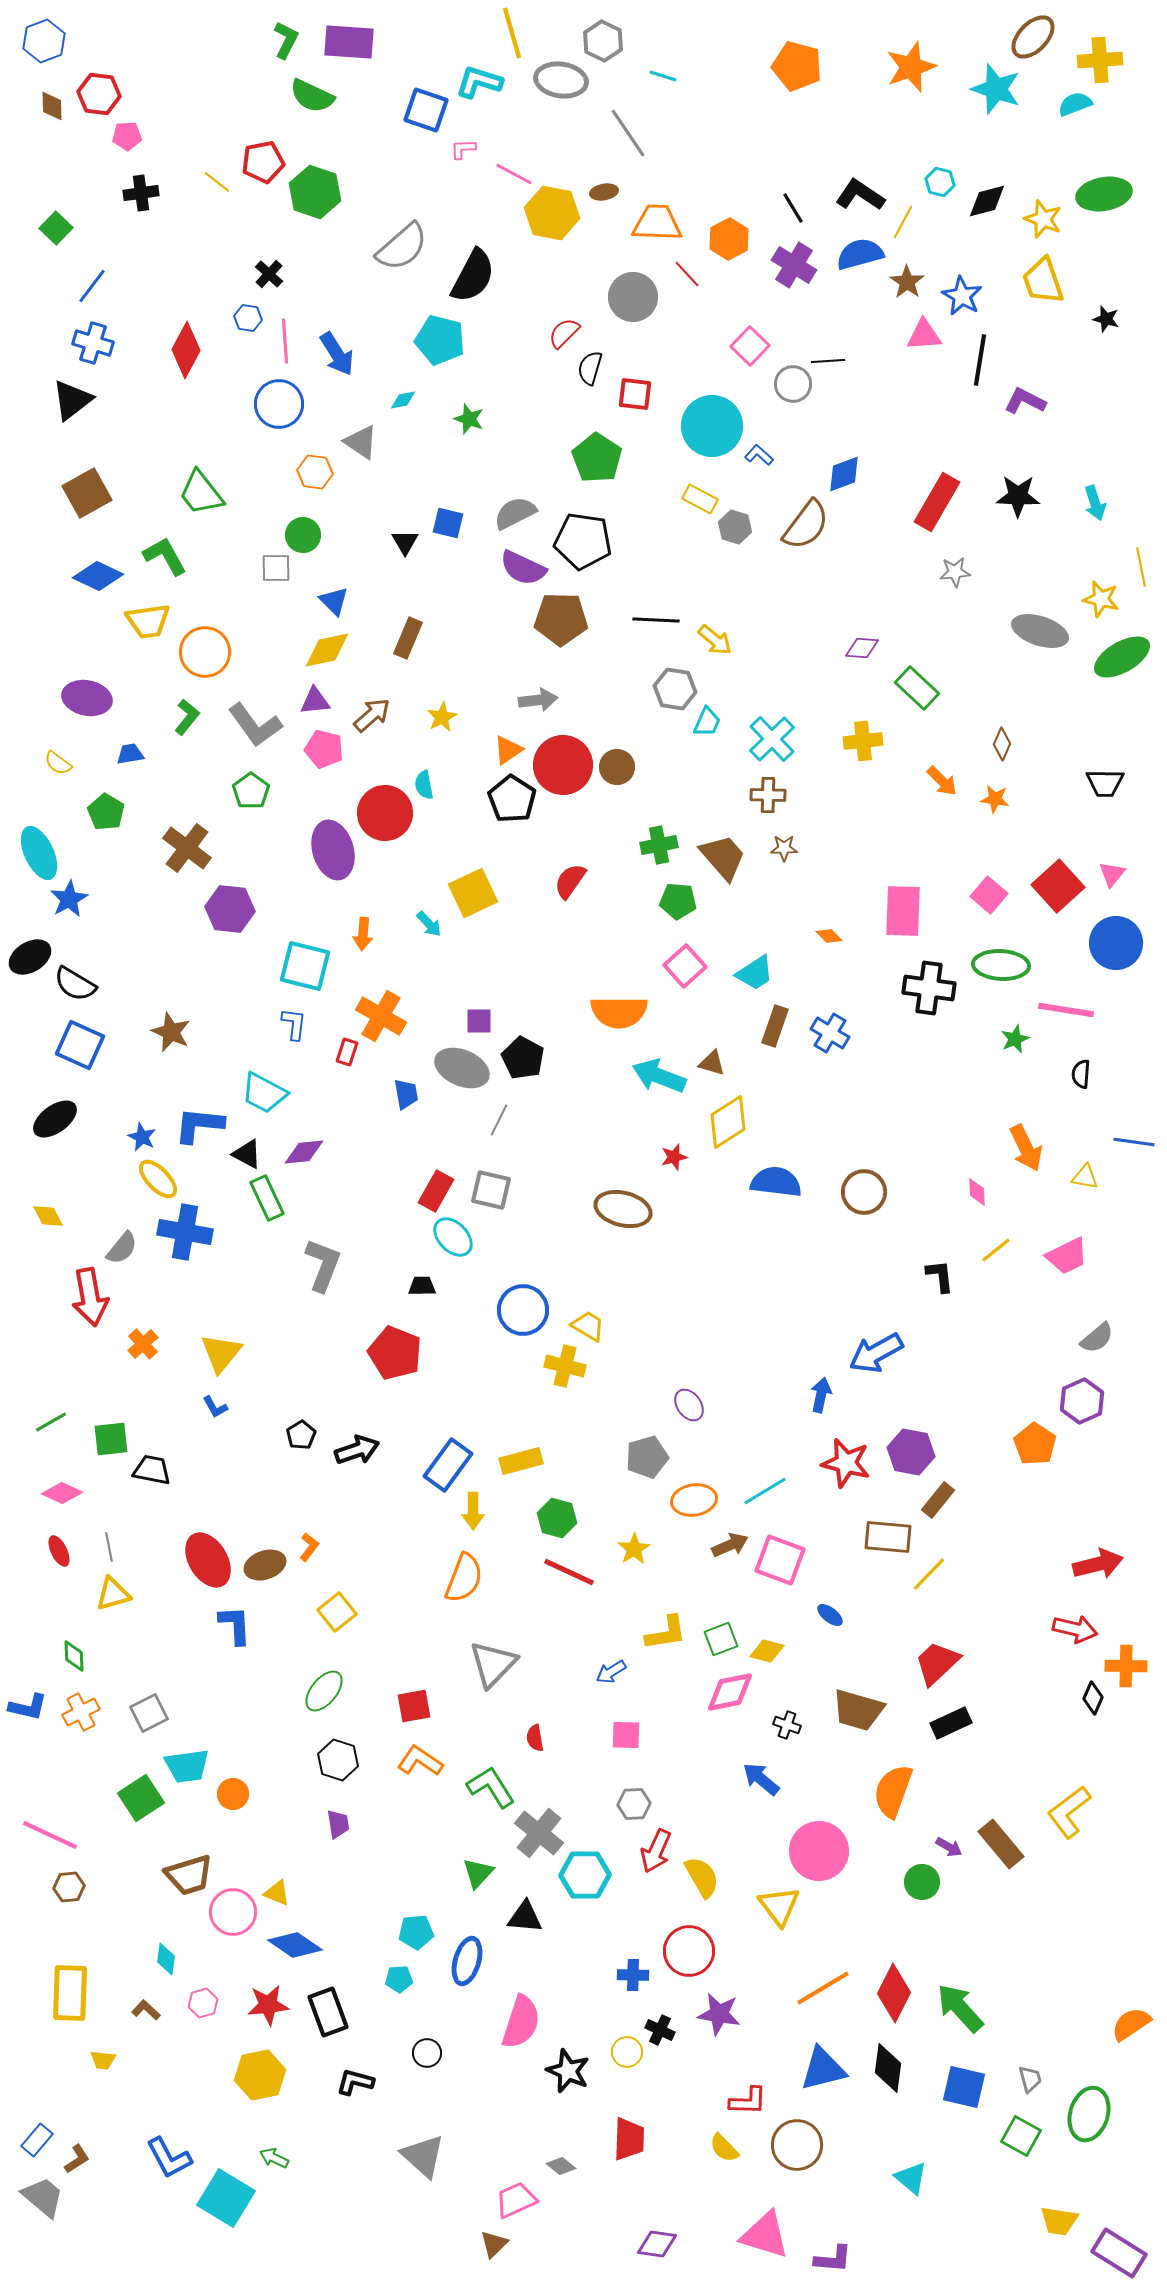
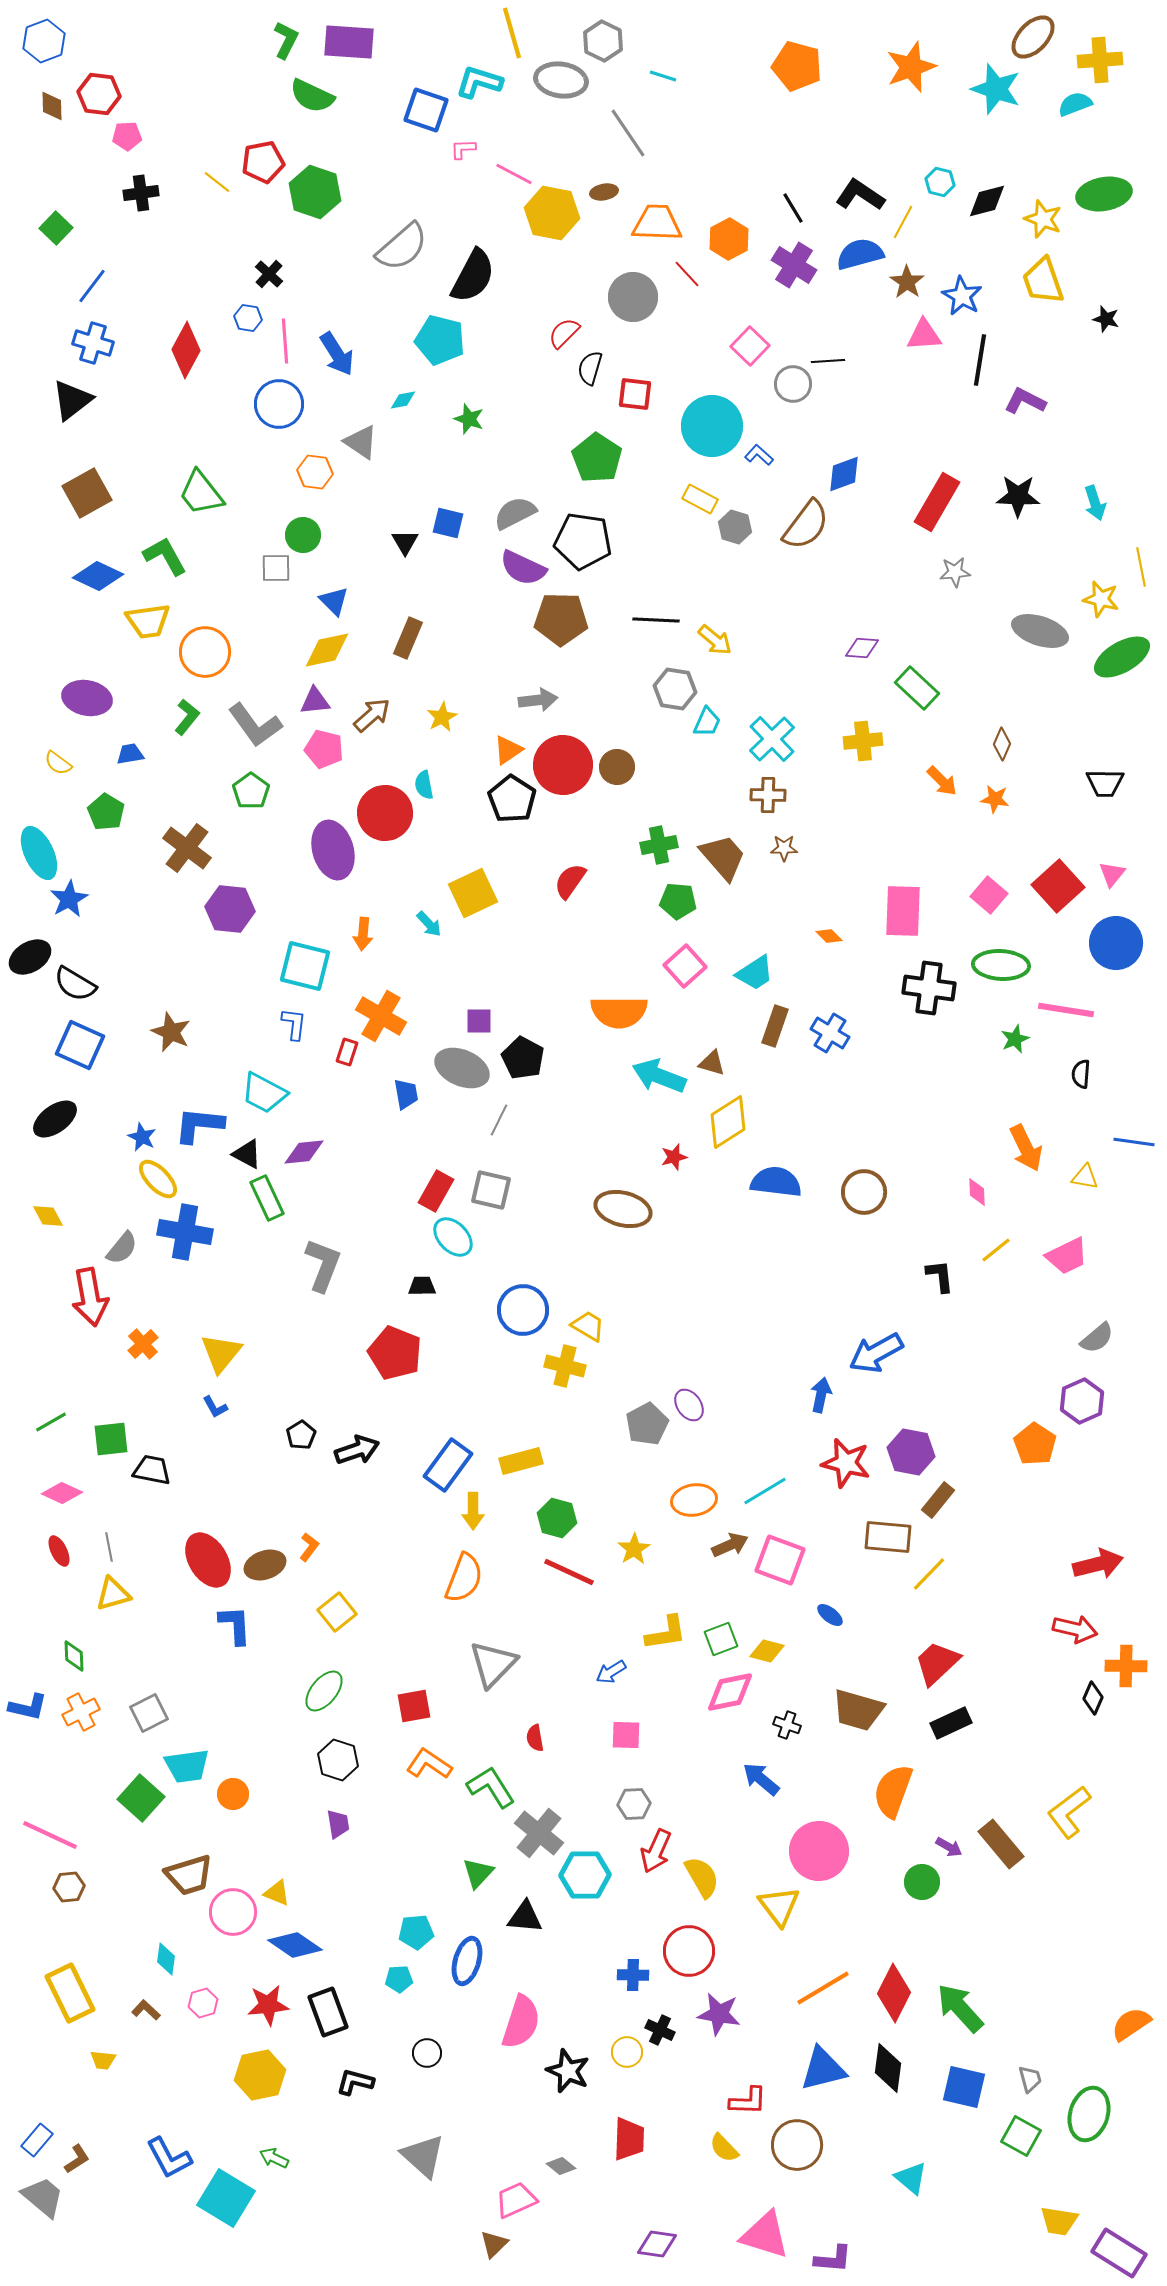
gray pentagon at (647, 1457): moved 33 px up; rotated 12 degrees counterclockwise
orange L-shape at (420, 1761): moved 9 px right, 3 px down
green square at (141, 1798): rotated 15 degrees counterclockwise
yellow rectangle at (70, 1993): rotated 28 degrees counterclockwise
